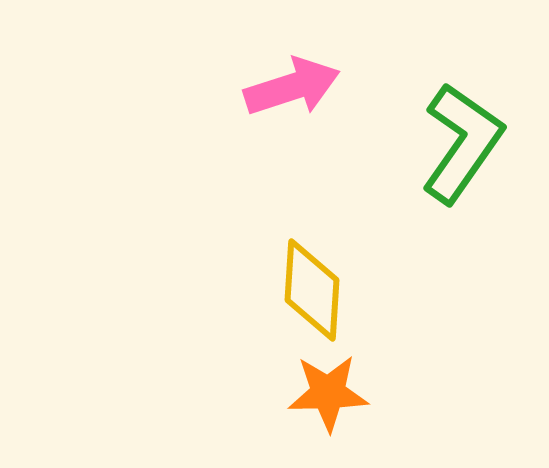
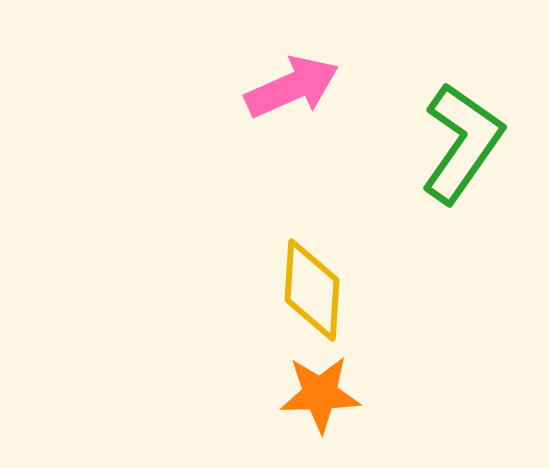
pink arrow: rotated 6 degrees counterclockwise
orange star: moved 8 px left, 1 px down
